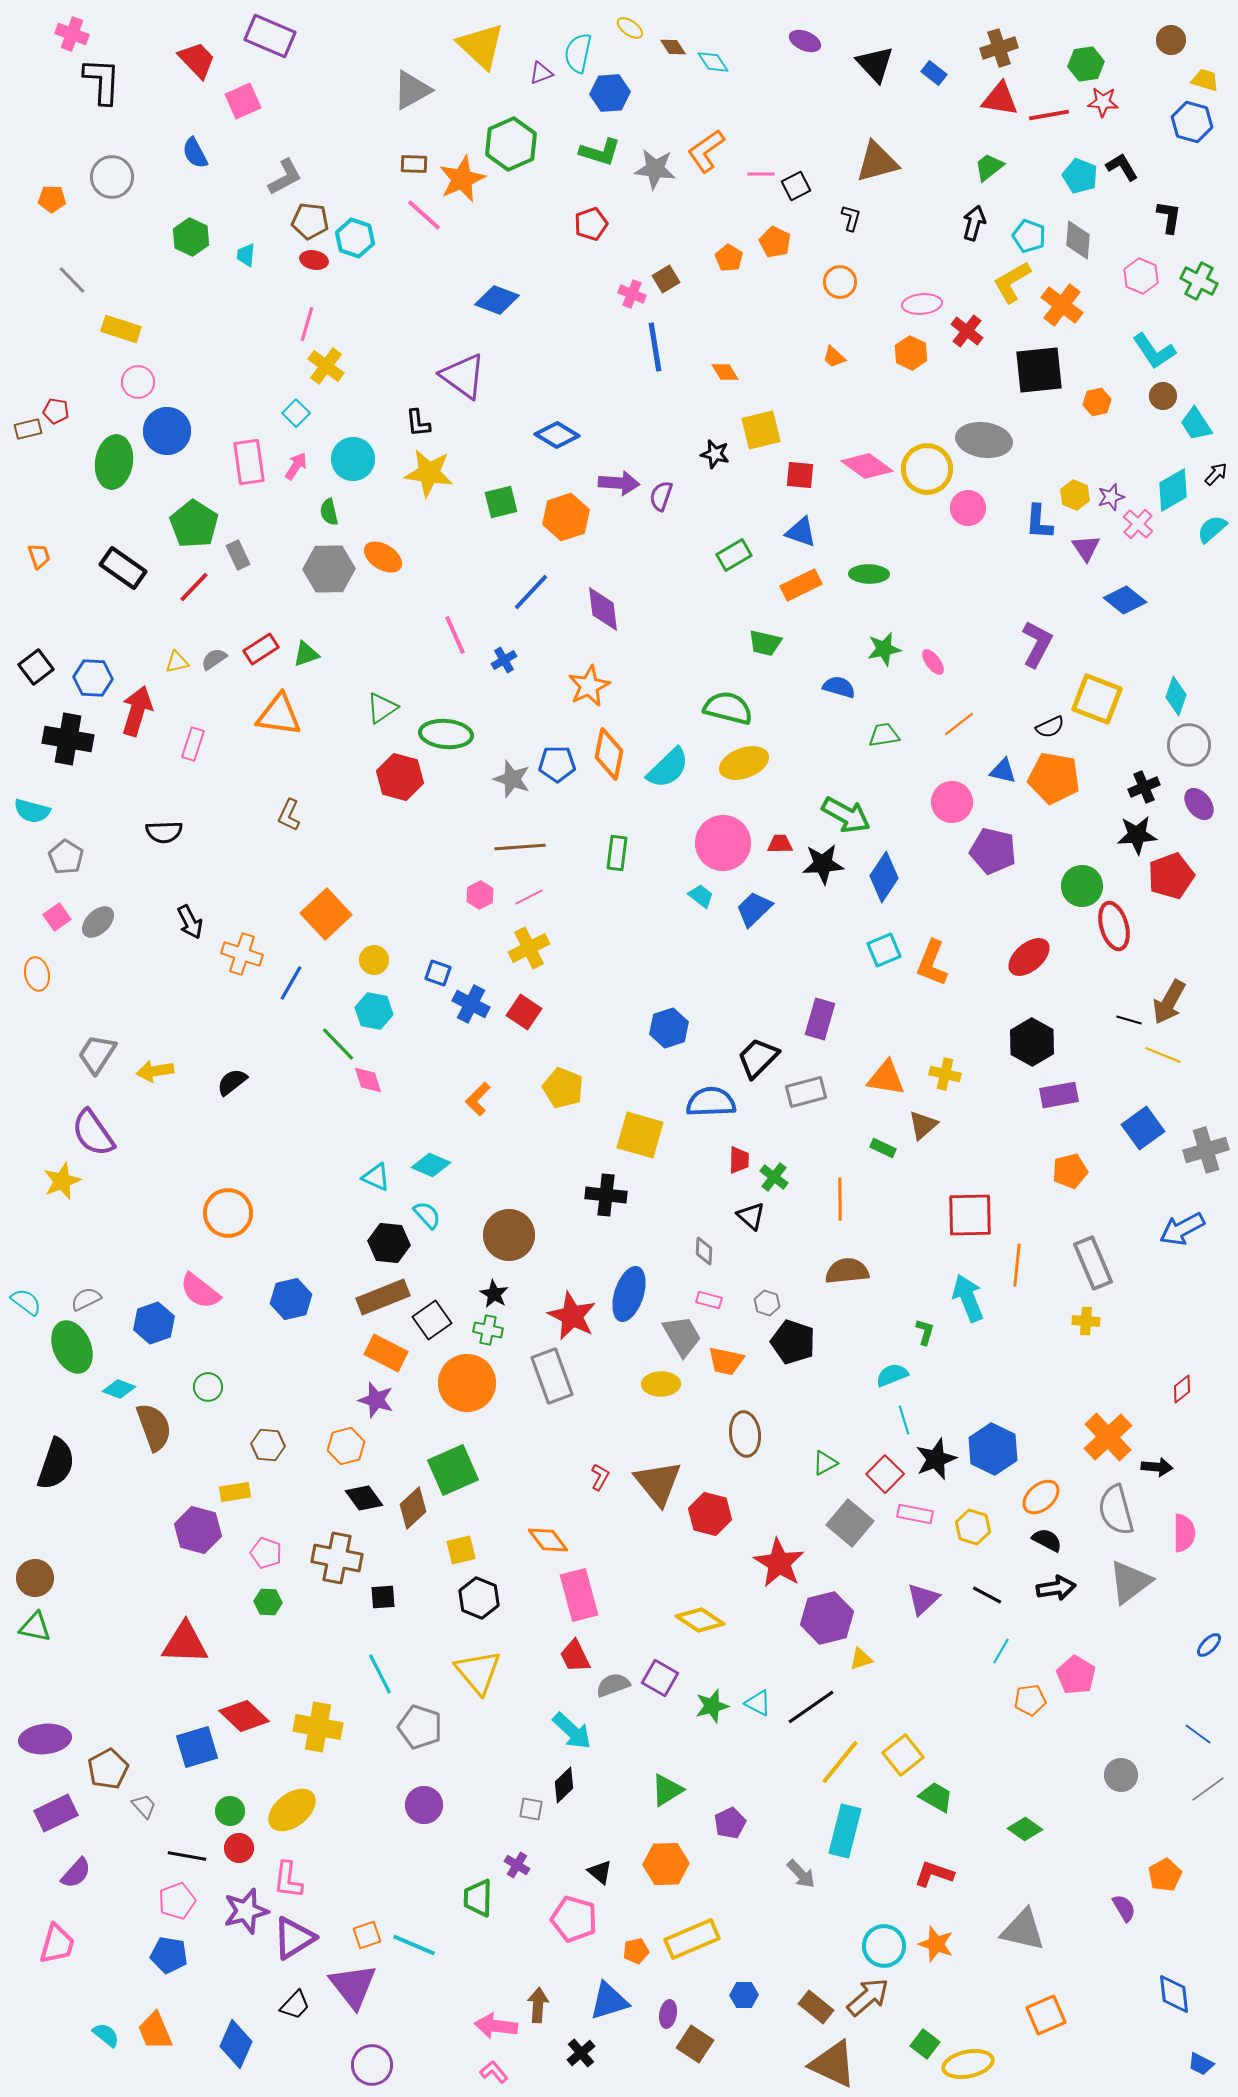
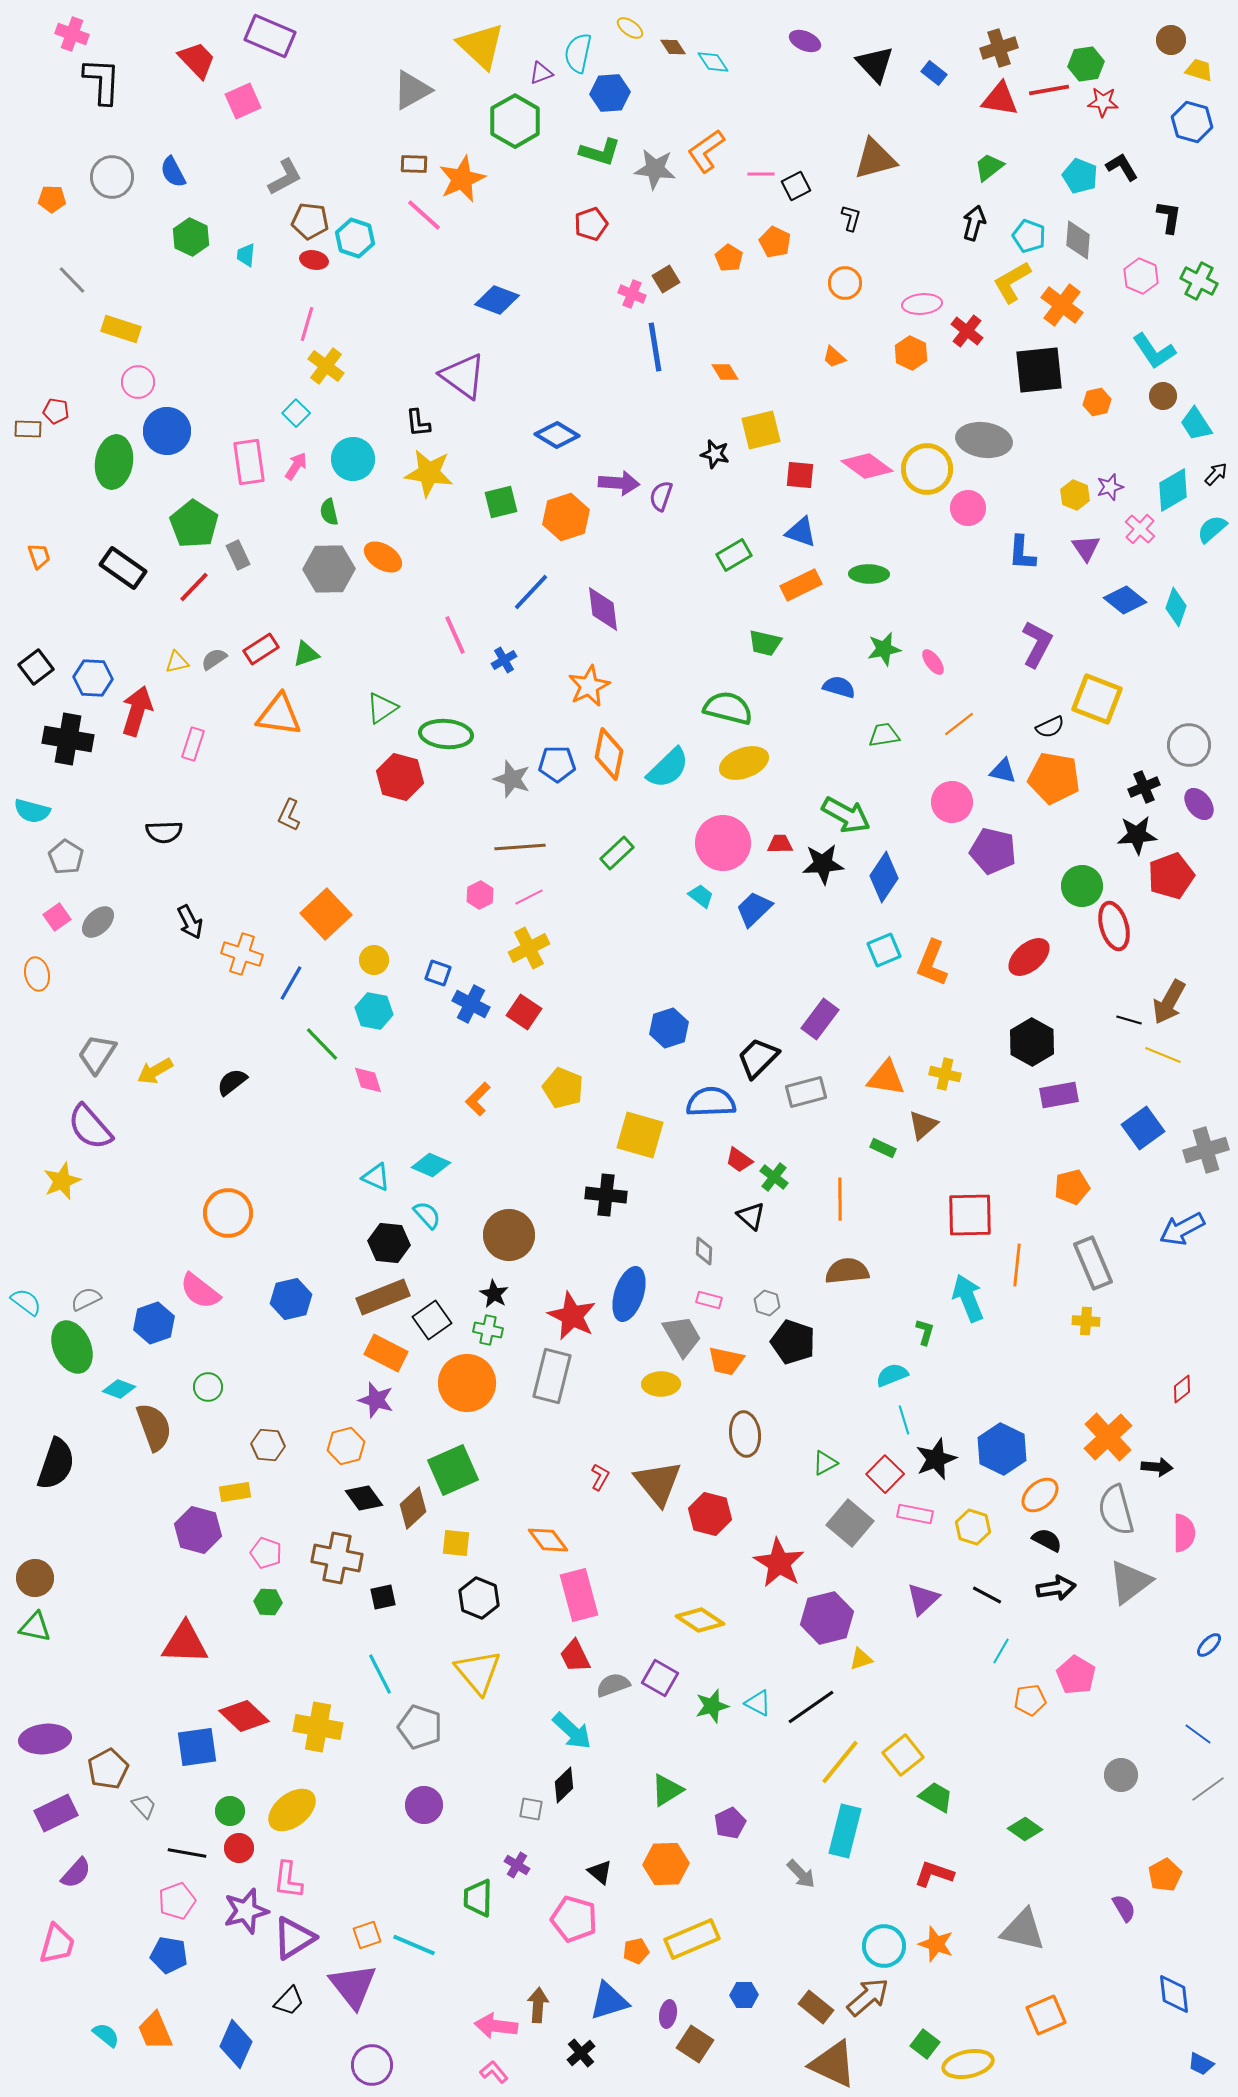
yellow trapezoid at (1205, 80): moved 6 px left, 10 px up
red line at (1049, 115): moved 25 px up
green hexagon at (511, 144): moved 4 px right, 23 px up; rotated 6 degrees counterclockwise
blue semicircle at (195, 153): moved 22 px left, 19 px down
brown triangle at (877, 162): moved 2 px left, 3 px up
orange circle at (840, 282): moved 5 px right, 1 px down
brown rectangle at (28, 429): rotated 16 degrees clockwise
purple star at (1111, 497): moved 1 px left, 10 px up
blue L-shape at (1039, 522): moved 17 px left, 31 px down
pink cross at (1138, 524): moved 2 px right, 5 px down
cyan diamond at (1176, 696): moved 89 px up
green rectangle at (617, 853): rotated 40 degrees clockwise
purple rectangle at (820, 1019): rotated 21 degrees clockwise
green line at (338, 1044): moved 16 px left
yellow arrow at (155, 1071): rotated 21 degrees counterclockwise
purple semicircle at (93, 1133): moved 3 px left, 6 px up; rotated 6 degrees counterclockwise
red trapezoid at (739, 1160): rotated 124 degrees clockwise
orange pentagon at (1070, 1171): moved 2 px right, 16 px down
gray rectangle at (552, 1376): rotated 34 degrees clockwise
blue hexagon at (993, 1449): moved 9 px right
orange ellipse at (1041, 1497): moved 1 px left, 2 px up
yellow square at (461, 1550): moved 5 px left, 7 px up; rotated 20 degrees clockwise
black square at (383, 1597): rotated 8 degrees counterclockwise
blue square at (197, 1747): rotated 9 degrees clockwise
black line at (187, 1856): moved 3 px up
black trapezoid at (295, 2005): moved 6 px left, 4 px up
